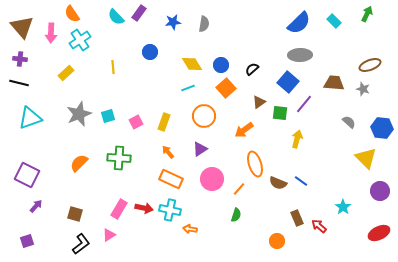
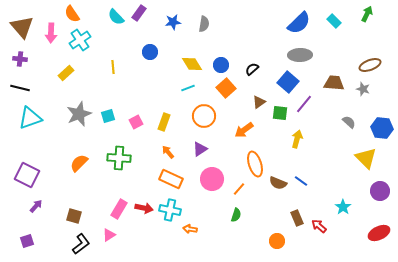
black line at (19, 83): moved 1 px right, 5 px down
brown square at (75, 214): moved 1 px left, 2 px down
